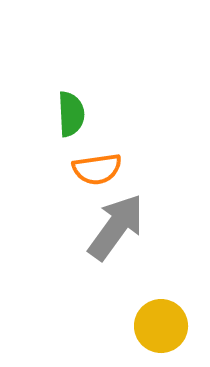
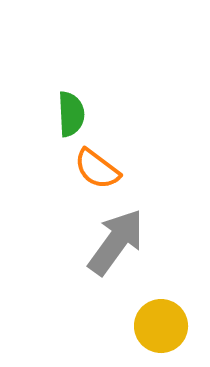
orange semicircle: rotated 45 degrees clockwise
gray arrow: moved 15 px down
